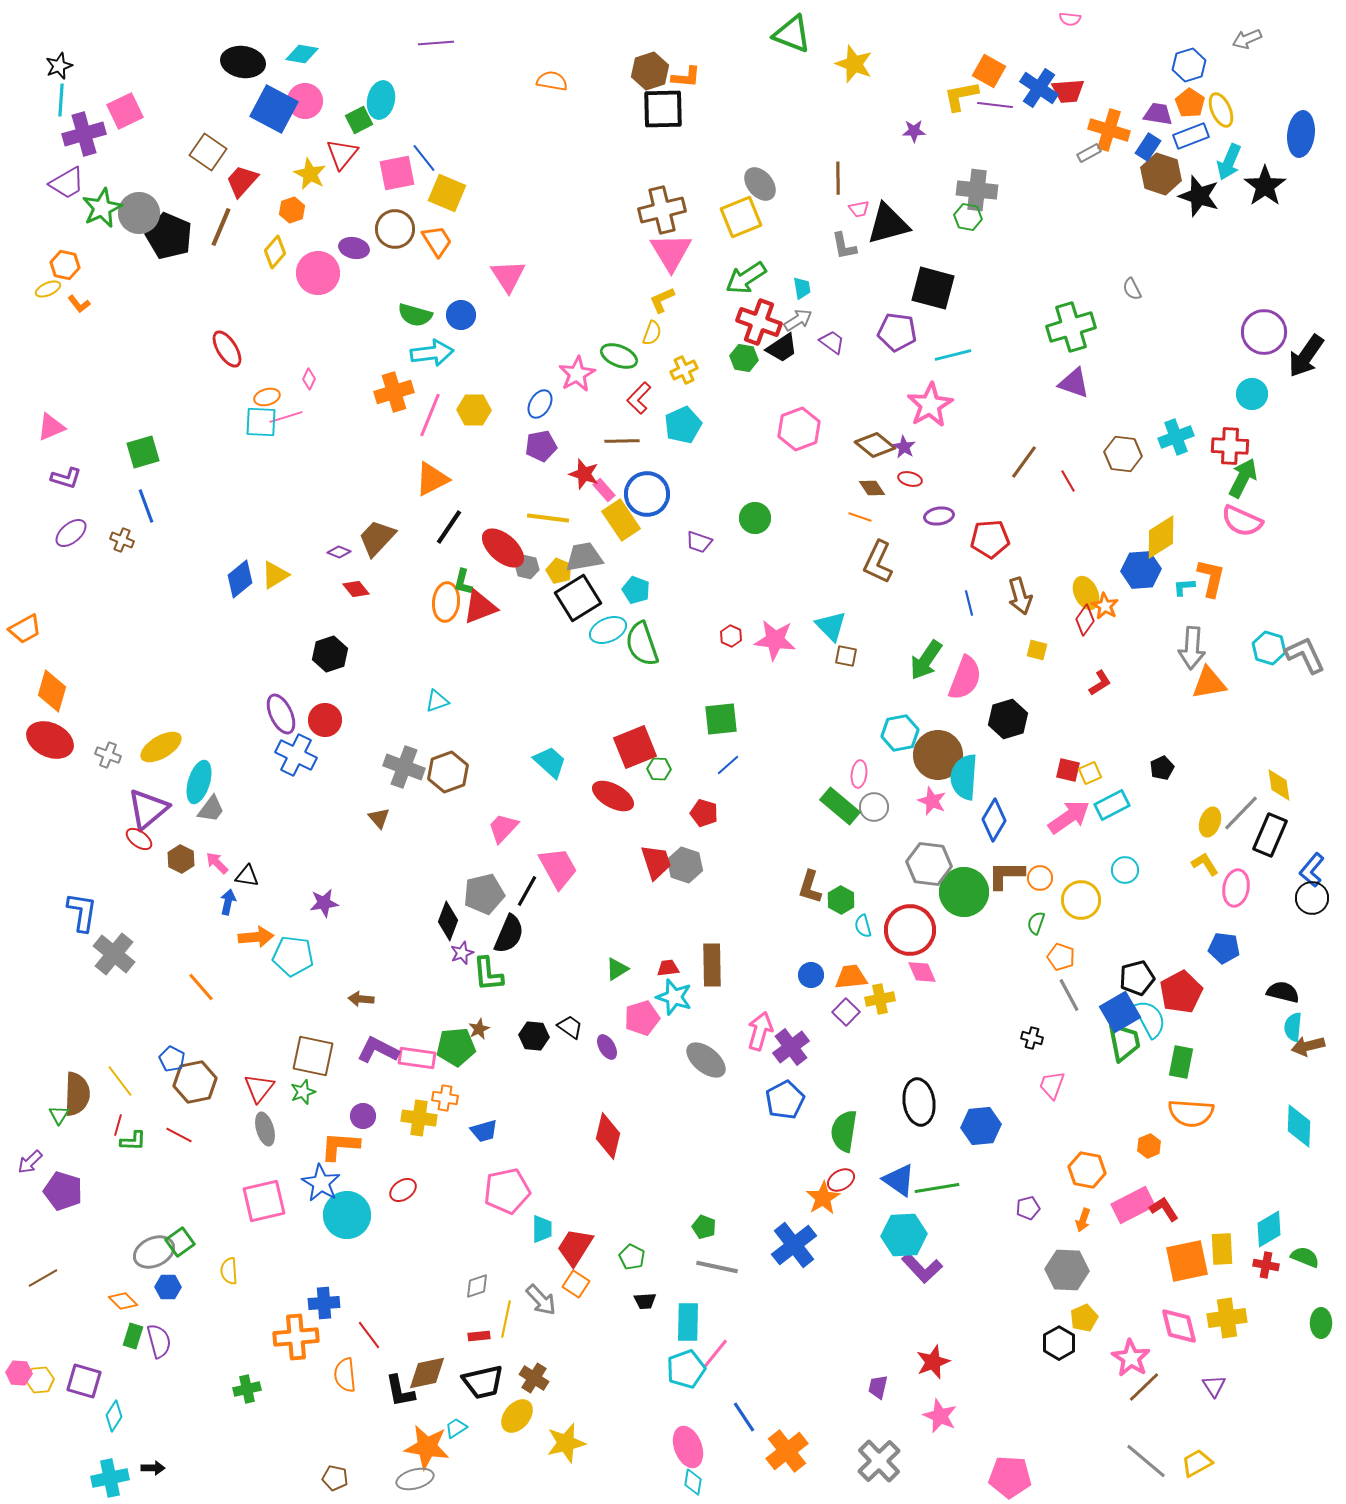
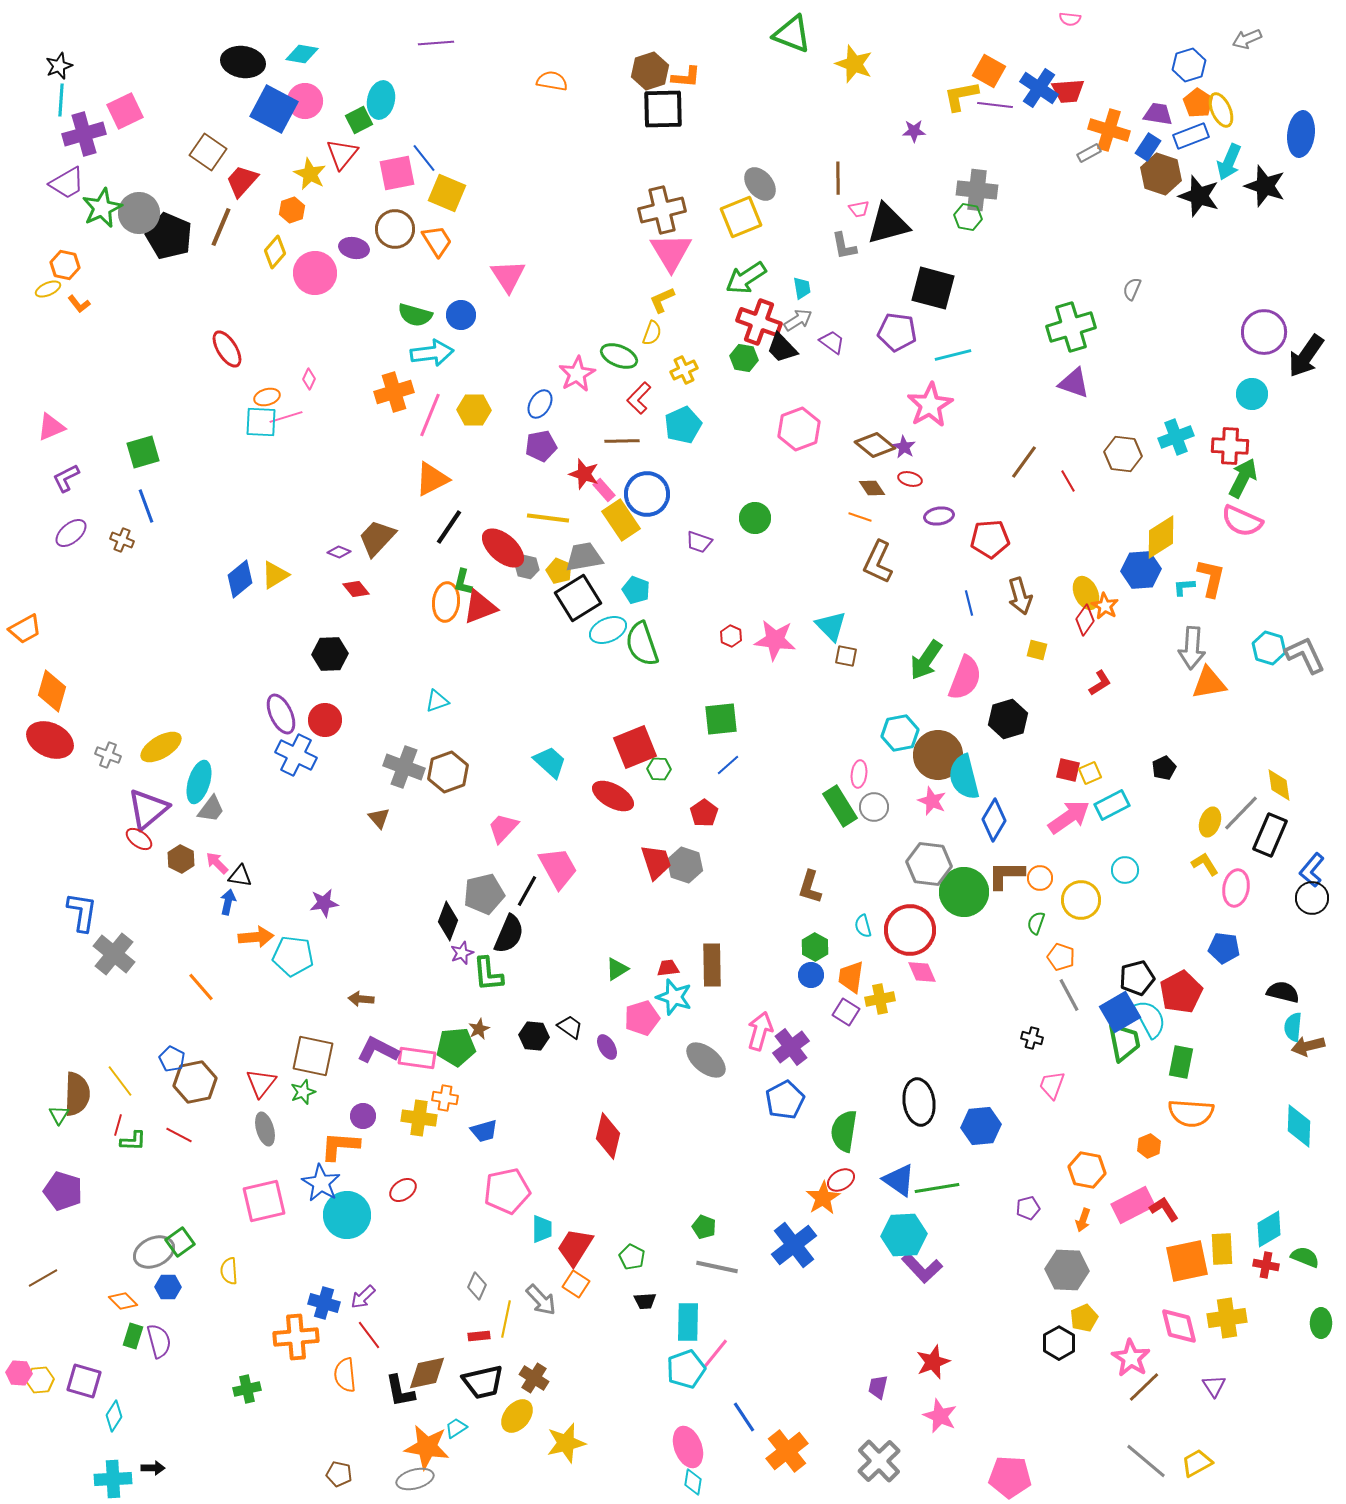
orange pentagon at (1190, 103): moved 8 px right
black star at (1265, 186): rotated 18 degrees counterclockwise
pink circle at (318, 273): moved 3 px left
gray semicircle at (1132, 289): rotated 50 degrees clockwise
black trapezoid at (782, 348): rotated 80 degrees clockwise
purple L-shape at (66, 478): rotated 136 degrees clockwise
black hexagon at (330, 654): rotated 16 degrees clockwise
black pentagon at (1162, 768): moved 2 px right
cyan semicircle at (964, 777): rotated 18 degrees counterclockwise
green rectangle at (840, 806): rotated 18 degrees clockwise
red pentagon at (704, 813): rotated 20 degrees clockwise
black triangle at (247, 876): moved 7 px left
green hexagon at (841, 900): moved 26 px left, 47 px down
orange trapezoid at (851, 977): rotated 76 degrees counterclockwise
purple square at (846, 1012): rotated 12 degrees counterclockwise
red triangle at (259, 1088): moved 2 px right, 5 px up
purple arrow at (30, 1162): moved 333 px right, 135 px down
gray diamond at (477, 1286): rotated 48 degrees counterclockwise
blue cross at (324, 1303): rotated 20 degrees clockwise
cyan cross at (110, 1478): moved 3 px right, 1 px down; rotated 9 degrees clockwise
brown pentagon at (335, 1478): moved 4 px right, 4 px up
